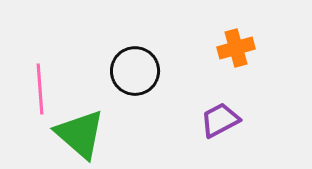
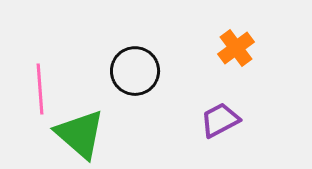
orange cross: rotated 21 degrees counterclockwise
